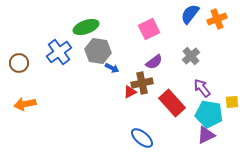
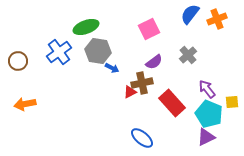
gray cross: moved 3 px left, 1 px up
brown circle: moved 1 px left, 2 px up
purple arrow: moved 5 px right, 1 px down
cyan pentagon: rotated 12 degrees clockwise
purple triangle: moved 2 px down
